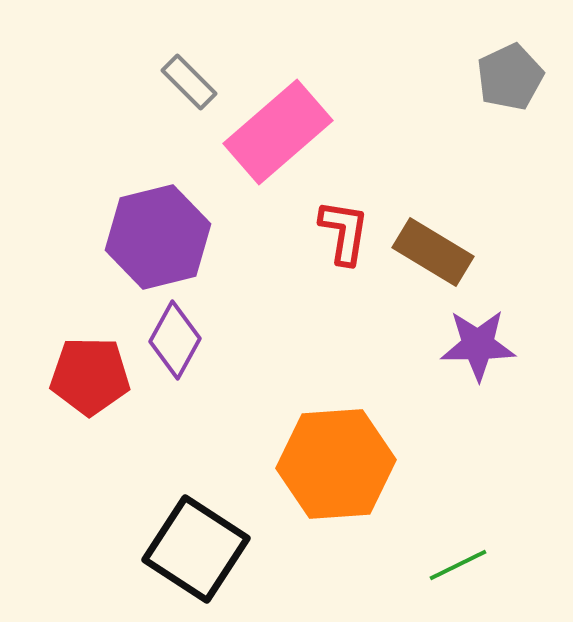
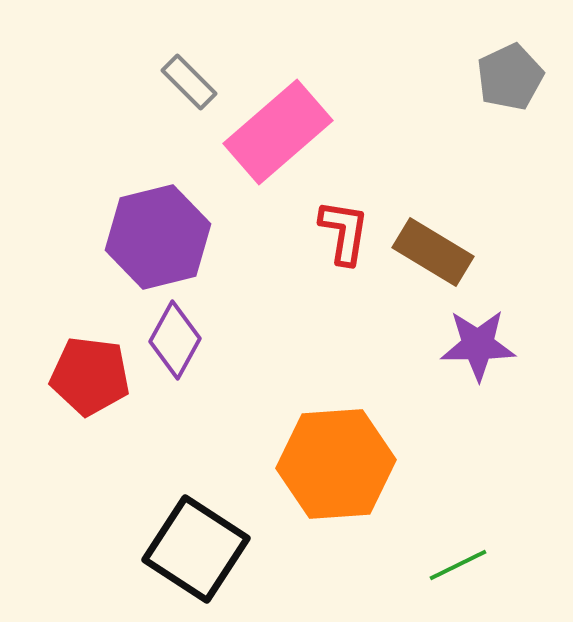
red pentagon: rotated 6 degrees clockwise
